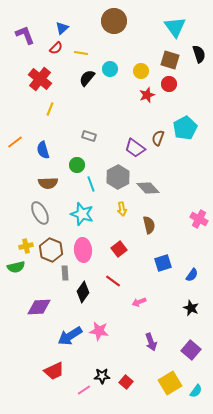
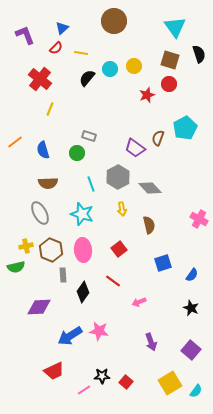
yellow circle at (141, 71): moved 7 px left, 5 px up
green circle at (77, 165): moved 12 px up
gray diamond at (148, 188): moved 2 px right
gray rectangle at (65, 273): moved 2 px left, 2 px down
